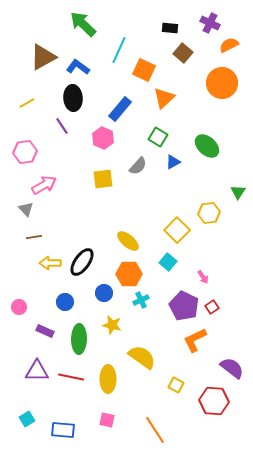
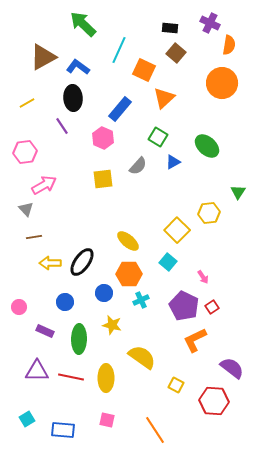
orange semicircle at (229, 45): rotated 126 degrees clockwise
brown square at (183, 53): moved 7 px left
yellow ellipse at (108, 379): moved 2 px left, 1 px up
